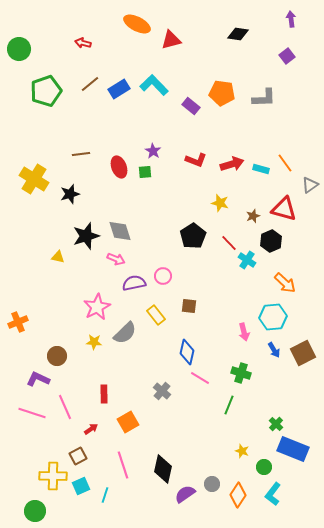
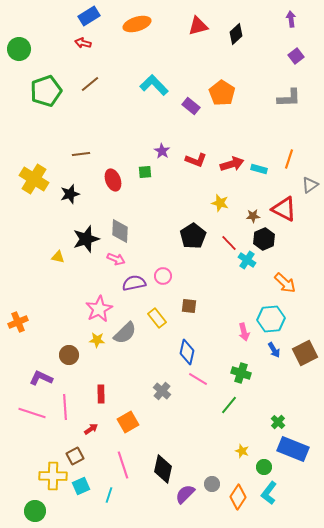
orange ellipse at (137, 24): rotated 44 degrees counterclockwise
black diamond at (238, 34): moved 2 px left; rotated 50 degrees counterclockwise
red triangle at (171, 40): moved 27 px right, 14 px up
purple square at (287, 56): moved 9 px right
blue rectangle at (119, 89): moved 30 px left, 73 px up
orange pentagon at (222, 93): rotated 25 degrees clockwise
gray L-shape at (264, 98): moved 25 px right
purple star at (153, 151): moved 9 px right
orange line at (285, 163): moved 4 px right, 4 px up; rotated 54 degrees clockwise
red ellipse at (119, 167): moved 6 px left, 13 px down
cyan rectangle at (261, 169): moved 2 px left
red triangle at (284, 209): rotated 12 degrees clockwise
brown star at (253, 216): rotated 16 degrees clockwise
gray diamond at (120, 231): rotated 20 degrees clockwise
black star at (86, 236): moved 3 px down
black hexagon at (271, 241): moved 7 px left, 2 px up
pink star at (97, 307): moved 2 px right, 2 px down
yellow rectangle at (156, 315): moved 1 px right, 3 px down
cyan hexagon at (273, 317): moved 2 px left, 2 px down
yellow star at (94, 342): moved 3 px right, 2 px up
brown square at (303, 353): moved 2 px right
brown circle at (57, 356): moved 12 px right, 1 px up
pink line at (200, 378): moved 2 px left, 1 px down
purple L-shape at (38, 379): moved 3 px right, 1 px up
red rectangle at (104, 394): moved 3 px left
green line at (229, 405): rotated 18 degrees clockwise
pink line at (65, 407): rotated 20 degrees clockwise
green cross at (276, 424): moved 2 px right, 2 px up
brown square at (78, 456): moved 3 px left
purple semicircle at (185, 494): rotated 10 degrees counterclockwise
cyan L-shape at (273, 494): moved 4 px left, 1 px up
cyan line at (105, 495): moved 4 px right
orange diamond at (238, 495): moved 2 px down
